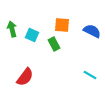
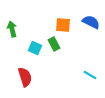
orange square: moved 1 px right
blue semicircle: moved 1 px left, 9 px up
cyan square: moved 3 px right, 13 px down
red semicircle: rotated 54 degrees counterclockwise
